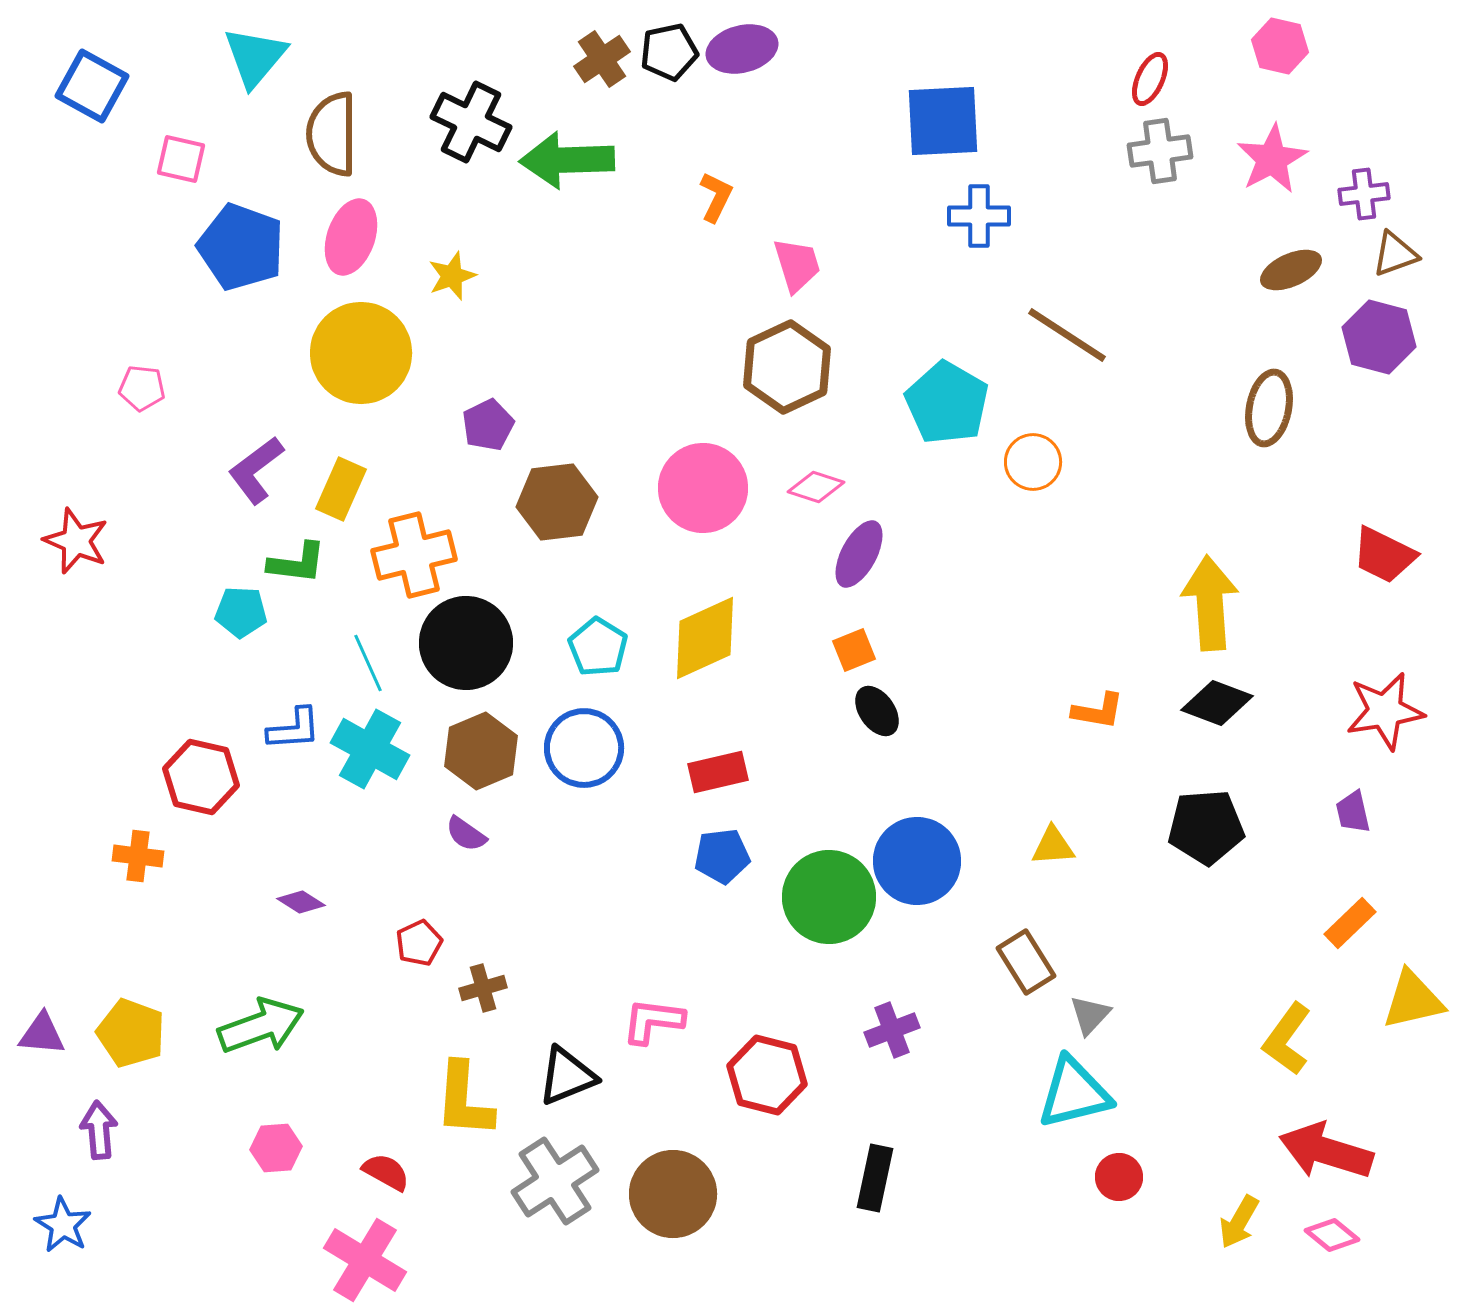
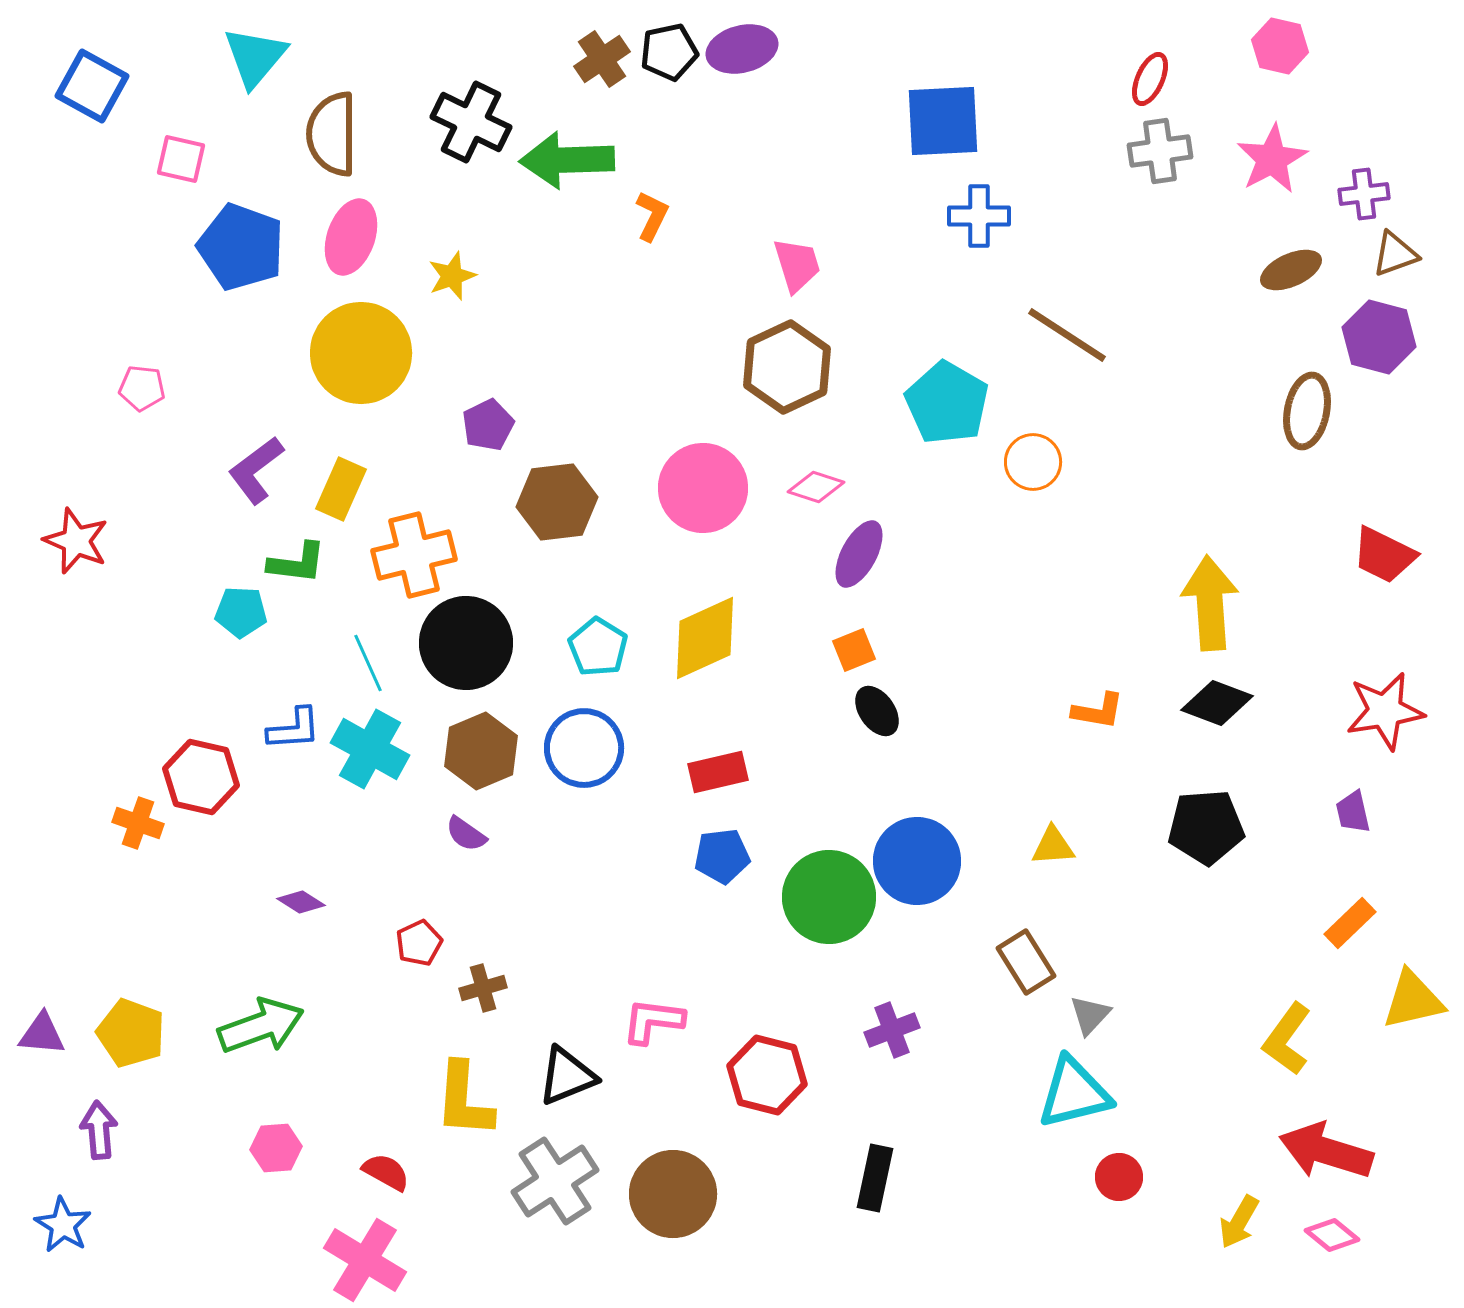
orange L-shape at (716, 197): moved 64 px left, 19 px down
brown ellipse at (1269, 408): moved 38 px right, 3 px down
orange cross at (138, 856): moved 33 px up; rotated 12 degrees clockwise
